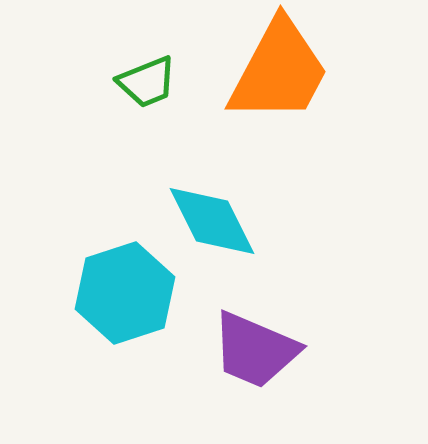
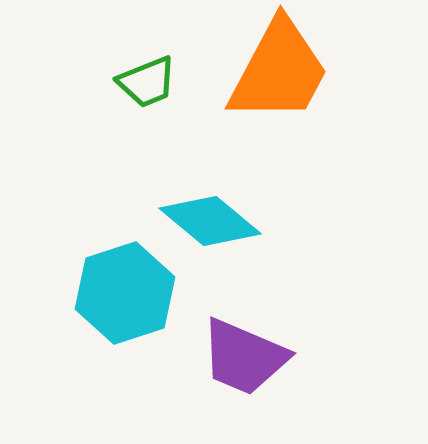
cyan diamond: moved 2 px left; rotated 24 degrees counterclockwise
purple trapezoid: moved 11 px left, 7 px down
